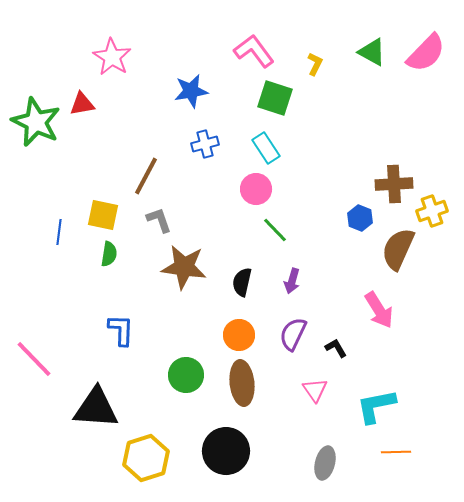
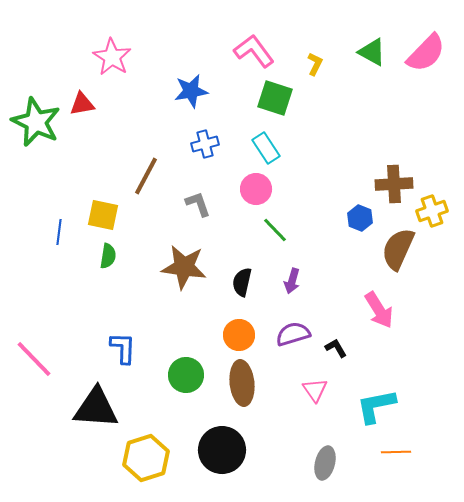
gray L-shape: moved 39 px right, 16 px up
green semicircle: moved 1 px left, 2 px down
blue L-shape: moved 2 px right, 18 px down
purple semicircle: rotated 48 degrees clockwise
black circle: moved 4 px left, 1 px up
